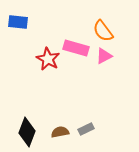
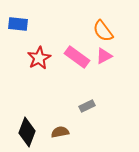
blue rectangle: moved 2 px down
pink rectangle: moved 1 px right, 9 px down; rotated 20 degrees clockwise
red star: moved 9 px left, 1 px up; rotated 15 degrees clockwise
gray rectangle: moved 1 px right, 23 px up
